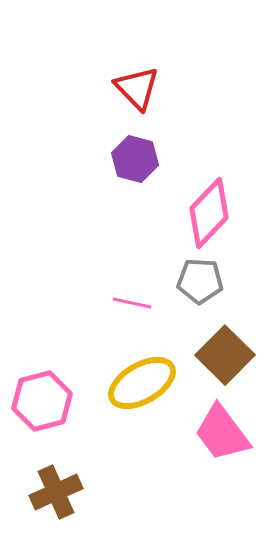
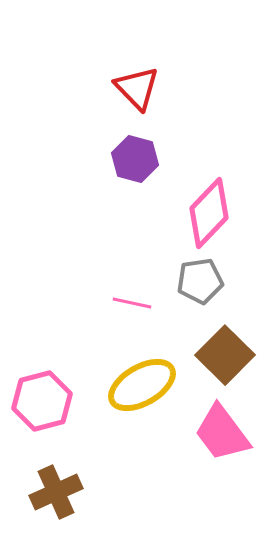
gray pentagon: rotated 12 degrees counterclockwise
yellow ellipse: moved 2 px down
